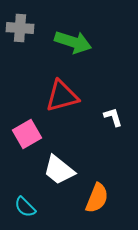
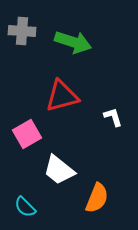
gray cross: moved 2 px right, 3 px down
